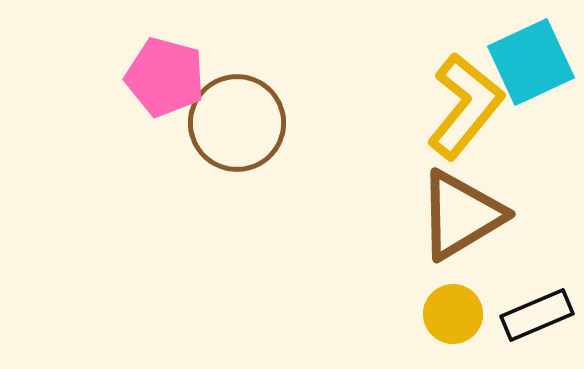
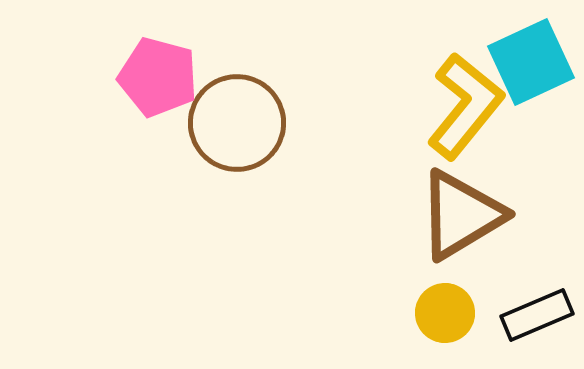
pink pentagon: moved 7 px left
yellow circle: moved 8 px left, 1 px up
